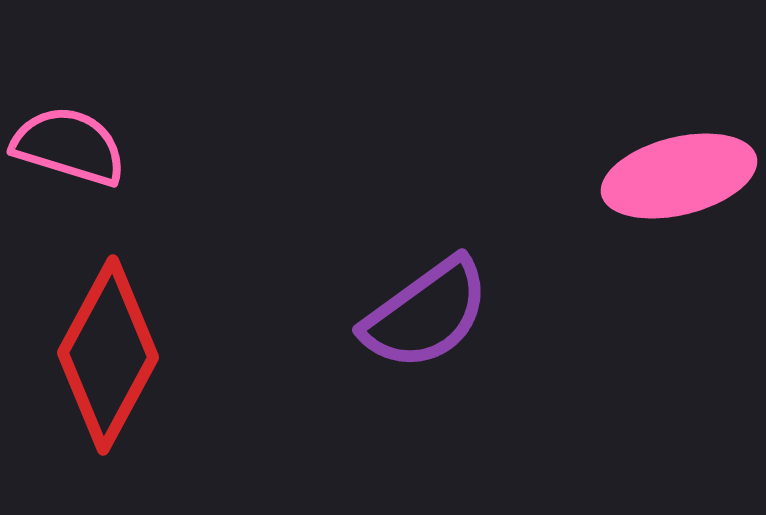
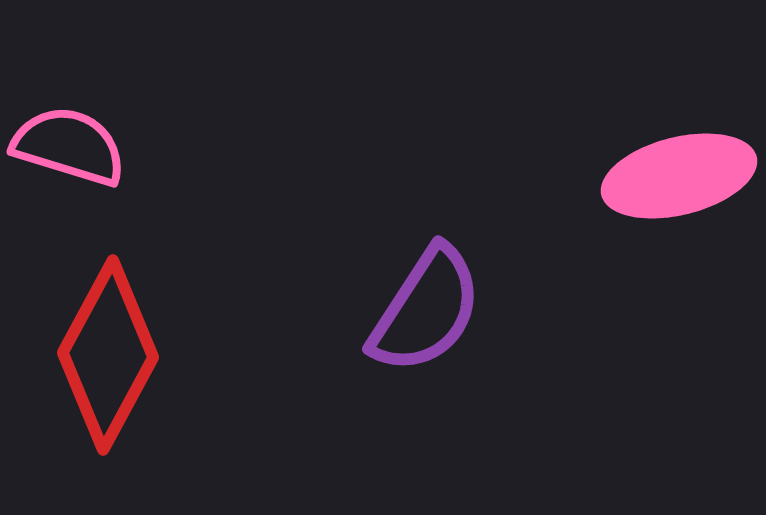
purple semicircle: moved 4 px up; rotated 21 degrees counterclockwise
